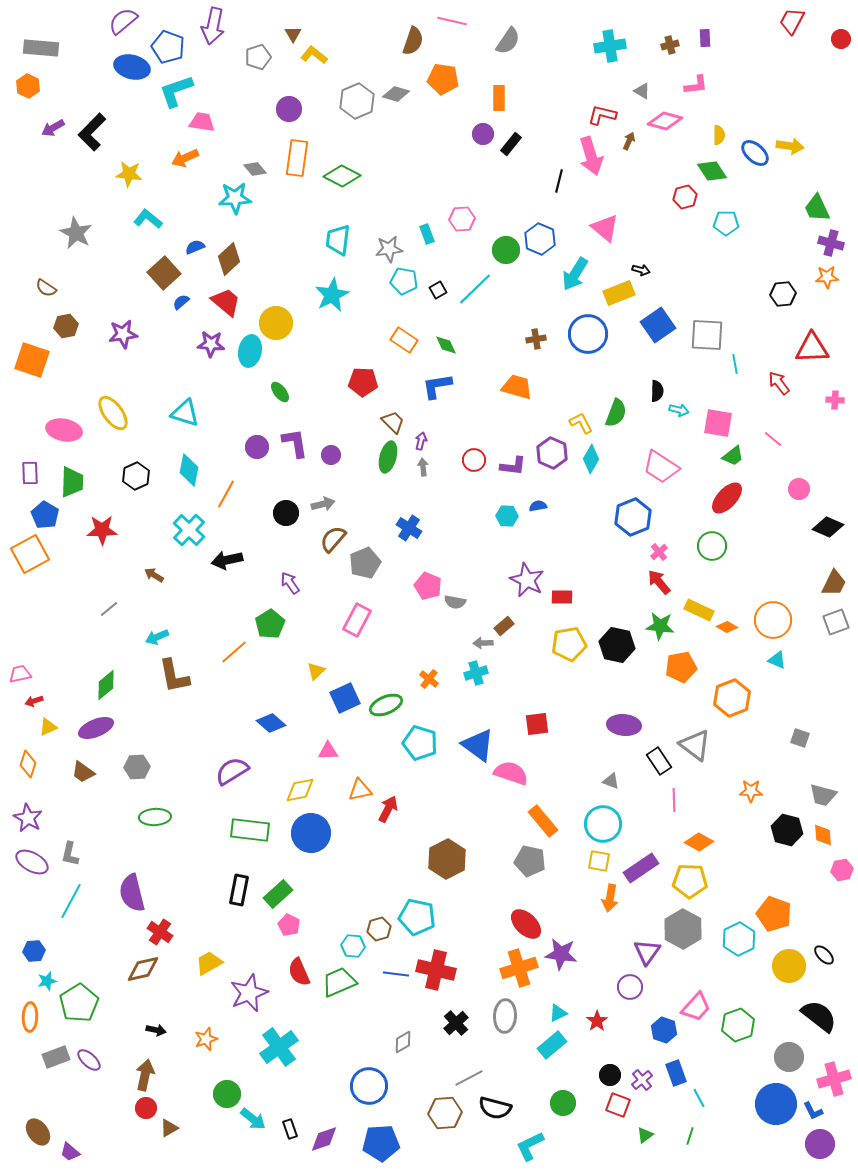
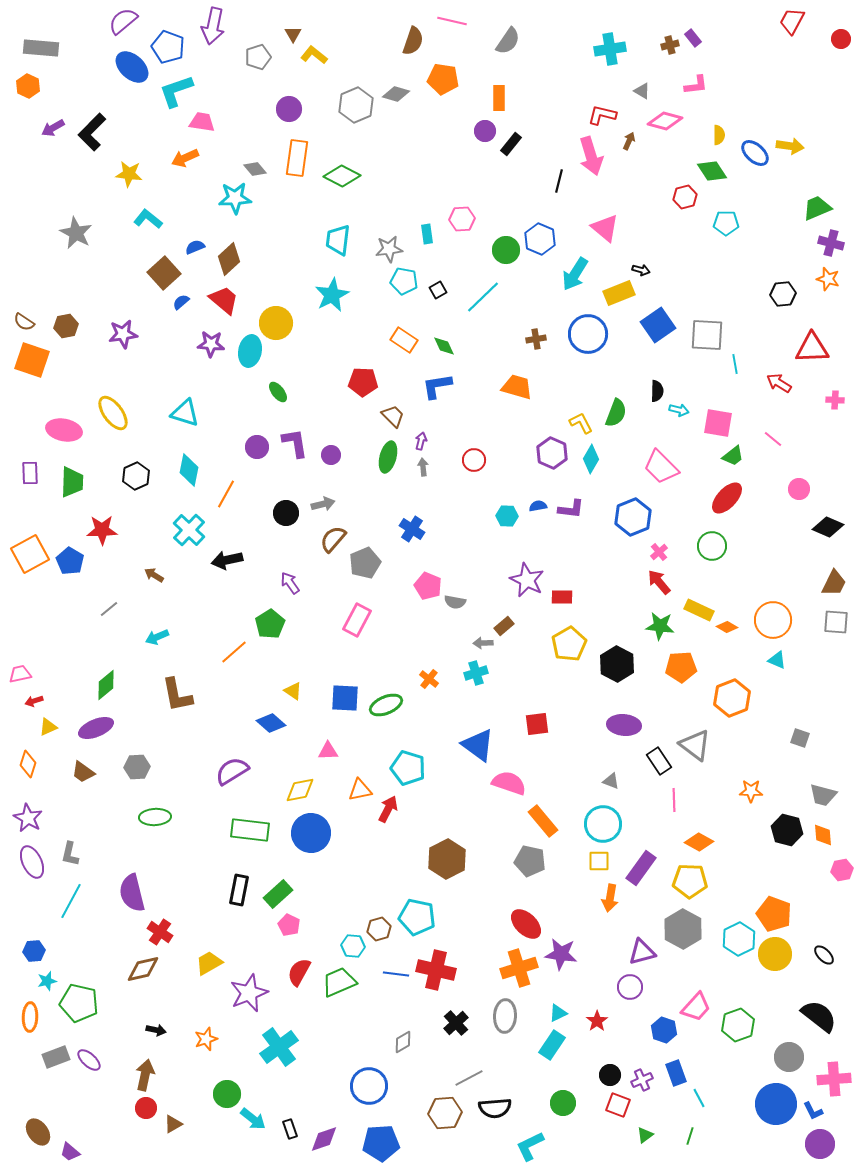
purple rectangle at (705, 38): moved 12 px left; rotated 36 degrees counterclockwise
cyan cross at (610, 46): moved 3 px down
blue ellipse at (132, 67): rotated 28 degrees clockwise
gray hexagon at (357, 101): moved 1 px left, 4 px down
purple circle at (483, 134): moved 2 px right, 3 px up
green trapezoid at (817, 208): rotated 92 degrees clockwise
cyan rectangle at (427, 234): rotated 12 degrees clockwise
orange star at (827, 277): moved 1 px right, 2 px down; rotated 20 degrees clockwise
brown semicircle at (46, 288): moved 22 px left, 34 px down
cyan line at (475, 289): moved 8 px right, 8 px down
red trapezoid at (226, 302): moved 2 px left, 2 px up
green diamond at (446, 345): moved 2 px left, 1 px down
red arrow at (779, 383): rotated 20 degrees counterclockwise
green ellipse at (280, 392): moved 2 px left
brown trapezoid at (393, 422): moved 6 px up
purple L-shape at (513, 466): moved 58 px right, 43 px down
pink trapezoid at (661, 467): rotated 12 degrees clockwise
blue pentagon at (45, 515): moved 25 px right, 46 px down
blue cross at (409, 528): moved 3 px right, 1 px down
gray square at (836, 622): rotated 24 degrees clockwise
yellow pentagon at (569, 644): rotated 20 degrees counterclockwise
black hexagon at (617, 645): moved 19 px down; rotated 16 degrees clockwise
orange pentagon at (681, 667): rotated 8 degrees clockwise
yellow triangle at (316, 671): moved 23 px left, 20 px down; rotated 42 degrees counterclockwise
brown L-shape at (174, 676): moved 3 px right, 19 px down
blue square at (345, 698): rotated 28 degrees clockwise
cyan pentagon at (420, 743): moved 12 px left, 25 px down
pink semicircle at (511, 773): moved 2 px left, 10 px down
yellow square at (599, 861): rotated 10 degrees counterclockwise
purple ellipse at (32, 862): rotated 36 degrees clockwise
purple rectangle at (641, 868): rotated 20 degrees counterclockwise
purple triangle at (647, 952): moved 5 px left; rotated 40 degrees clockwise
yellow circle at (789, 966): moved 14 px left, 12 px up
red semicircle at (299, 972): rotated 52 degrees clockwise
green pentagon at (79, 1003): rotated 27 degrees counterclockwise
cyan rectangle at (552, 1045): rotated 16 degrees counterclockwise
pink cross at (834, 1079): rotated 12 degrees clockwise
purple cross at (642, 1080): rotated 15 degrees clockwise
black semicircle at (495, 1108): rotated 20 degrees counterclockwise
brown triangle at (169, 1128): moved 4 px right, 4 px up
